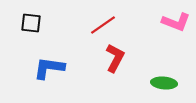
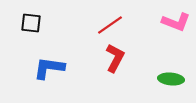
red line: moved 7 px right
green ellipse: moved 7 px right, 4 px up
